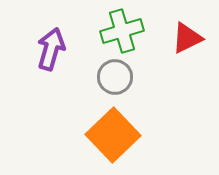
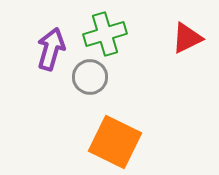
green cross: moved 17 px left, 3 px down
gray circle: moved 25 px left
orange square: moved 2 px right, 7 px down; rotated 20 degrees counterclockwise
